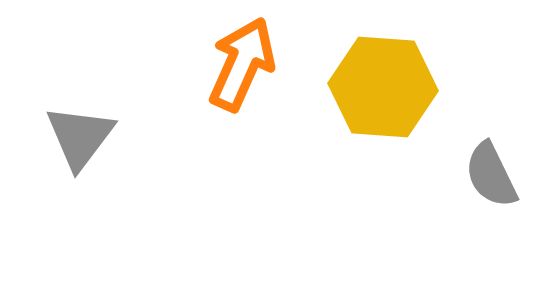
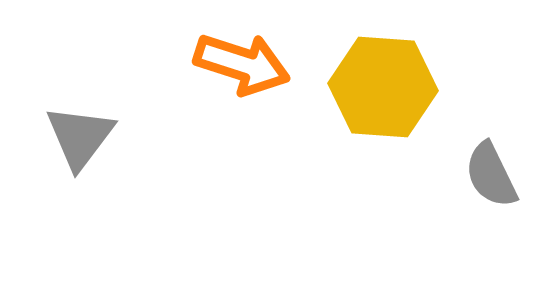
orange arrow: rotated 84 degrees clockwise
